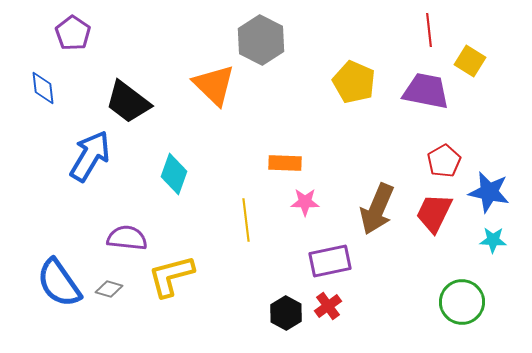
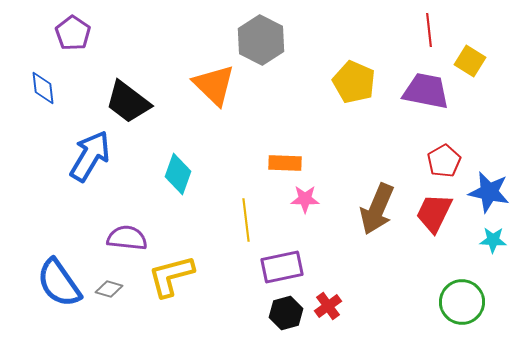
cyan diamond: moved 4 px right
pink star: moved 3 px up
purple rectangle: moved 48 px left, 6 px down
black hexagon: rotated 16 degrees clockwise
